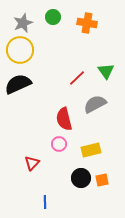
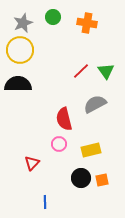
red line: moved 4 px right, 7 px up
black semicircle: rotated 24 degrees clockwise
